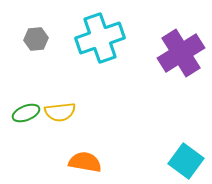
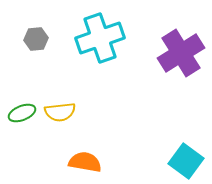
green ellipse: moved 4 px left
